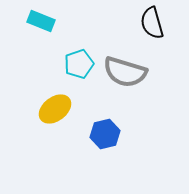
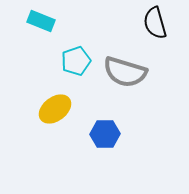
black semicircle: moved 3 px right
cyan pentagon: moved 3 px left, 3 px up
blue hexagon: rotated 12 degrees clockwise
